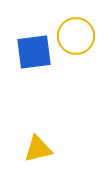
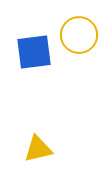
yellow circle: moved 3 px right, 1 px up
